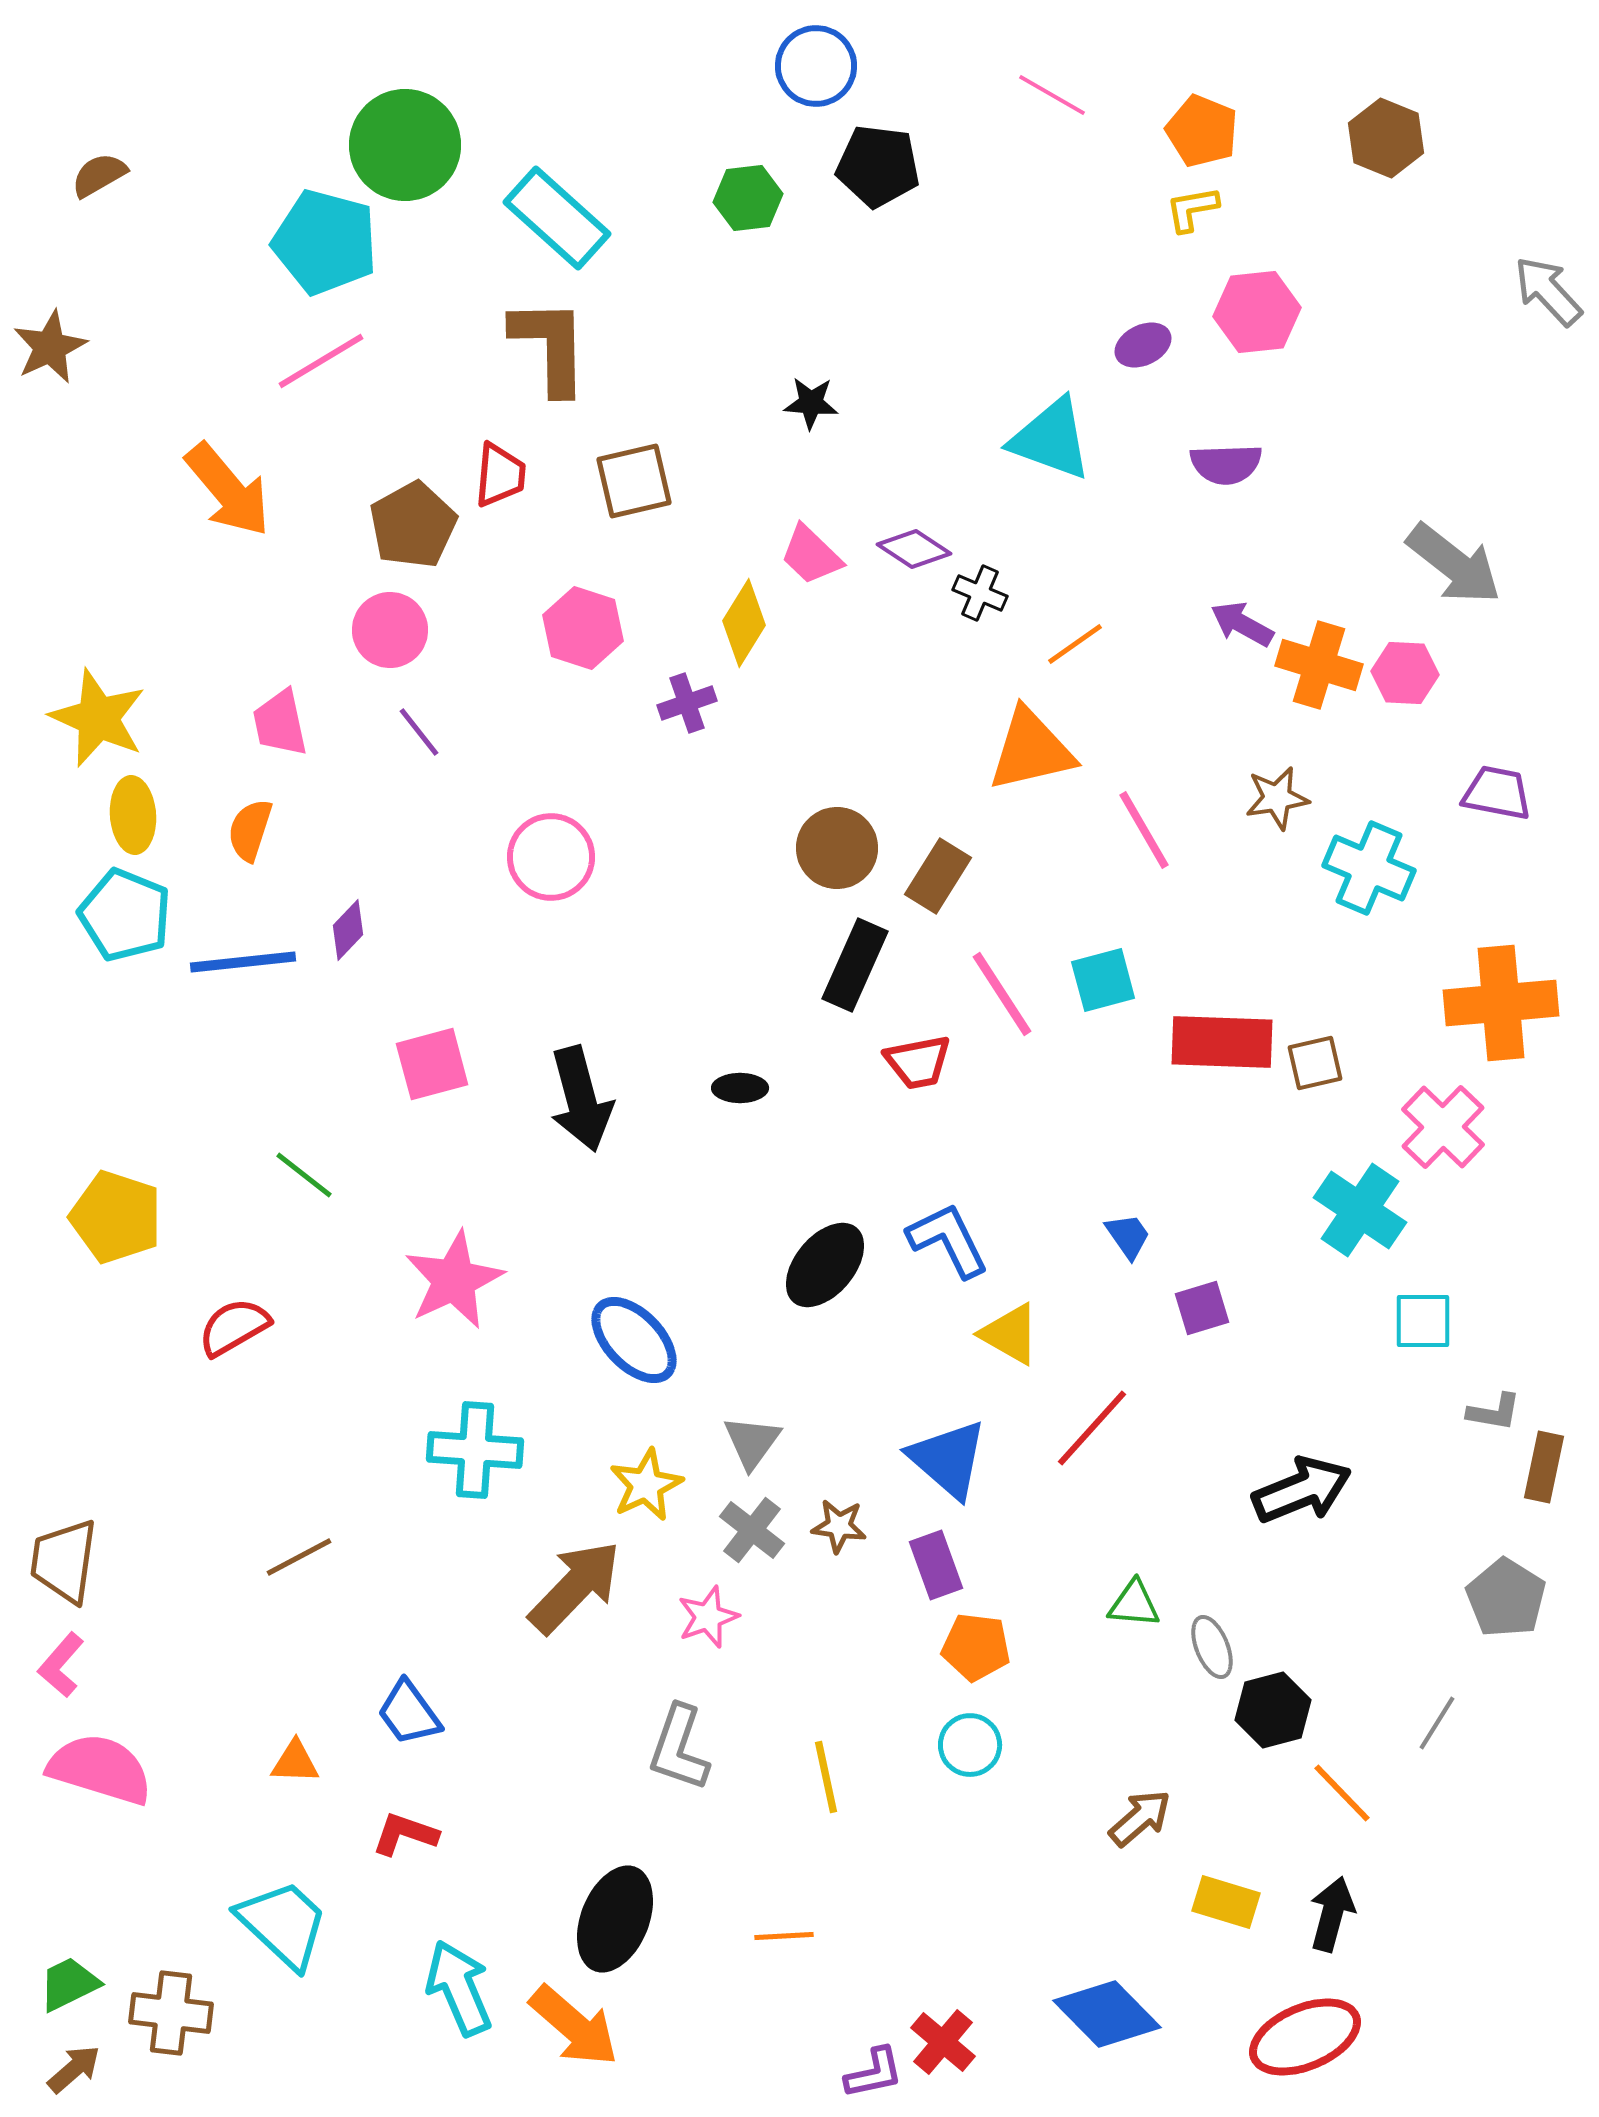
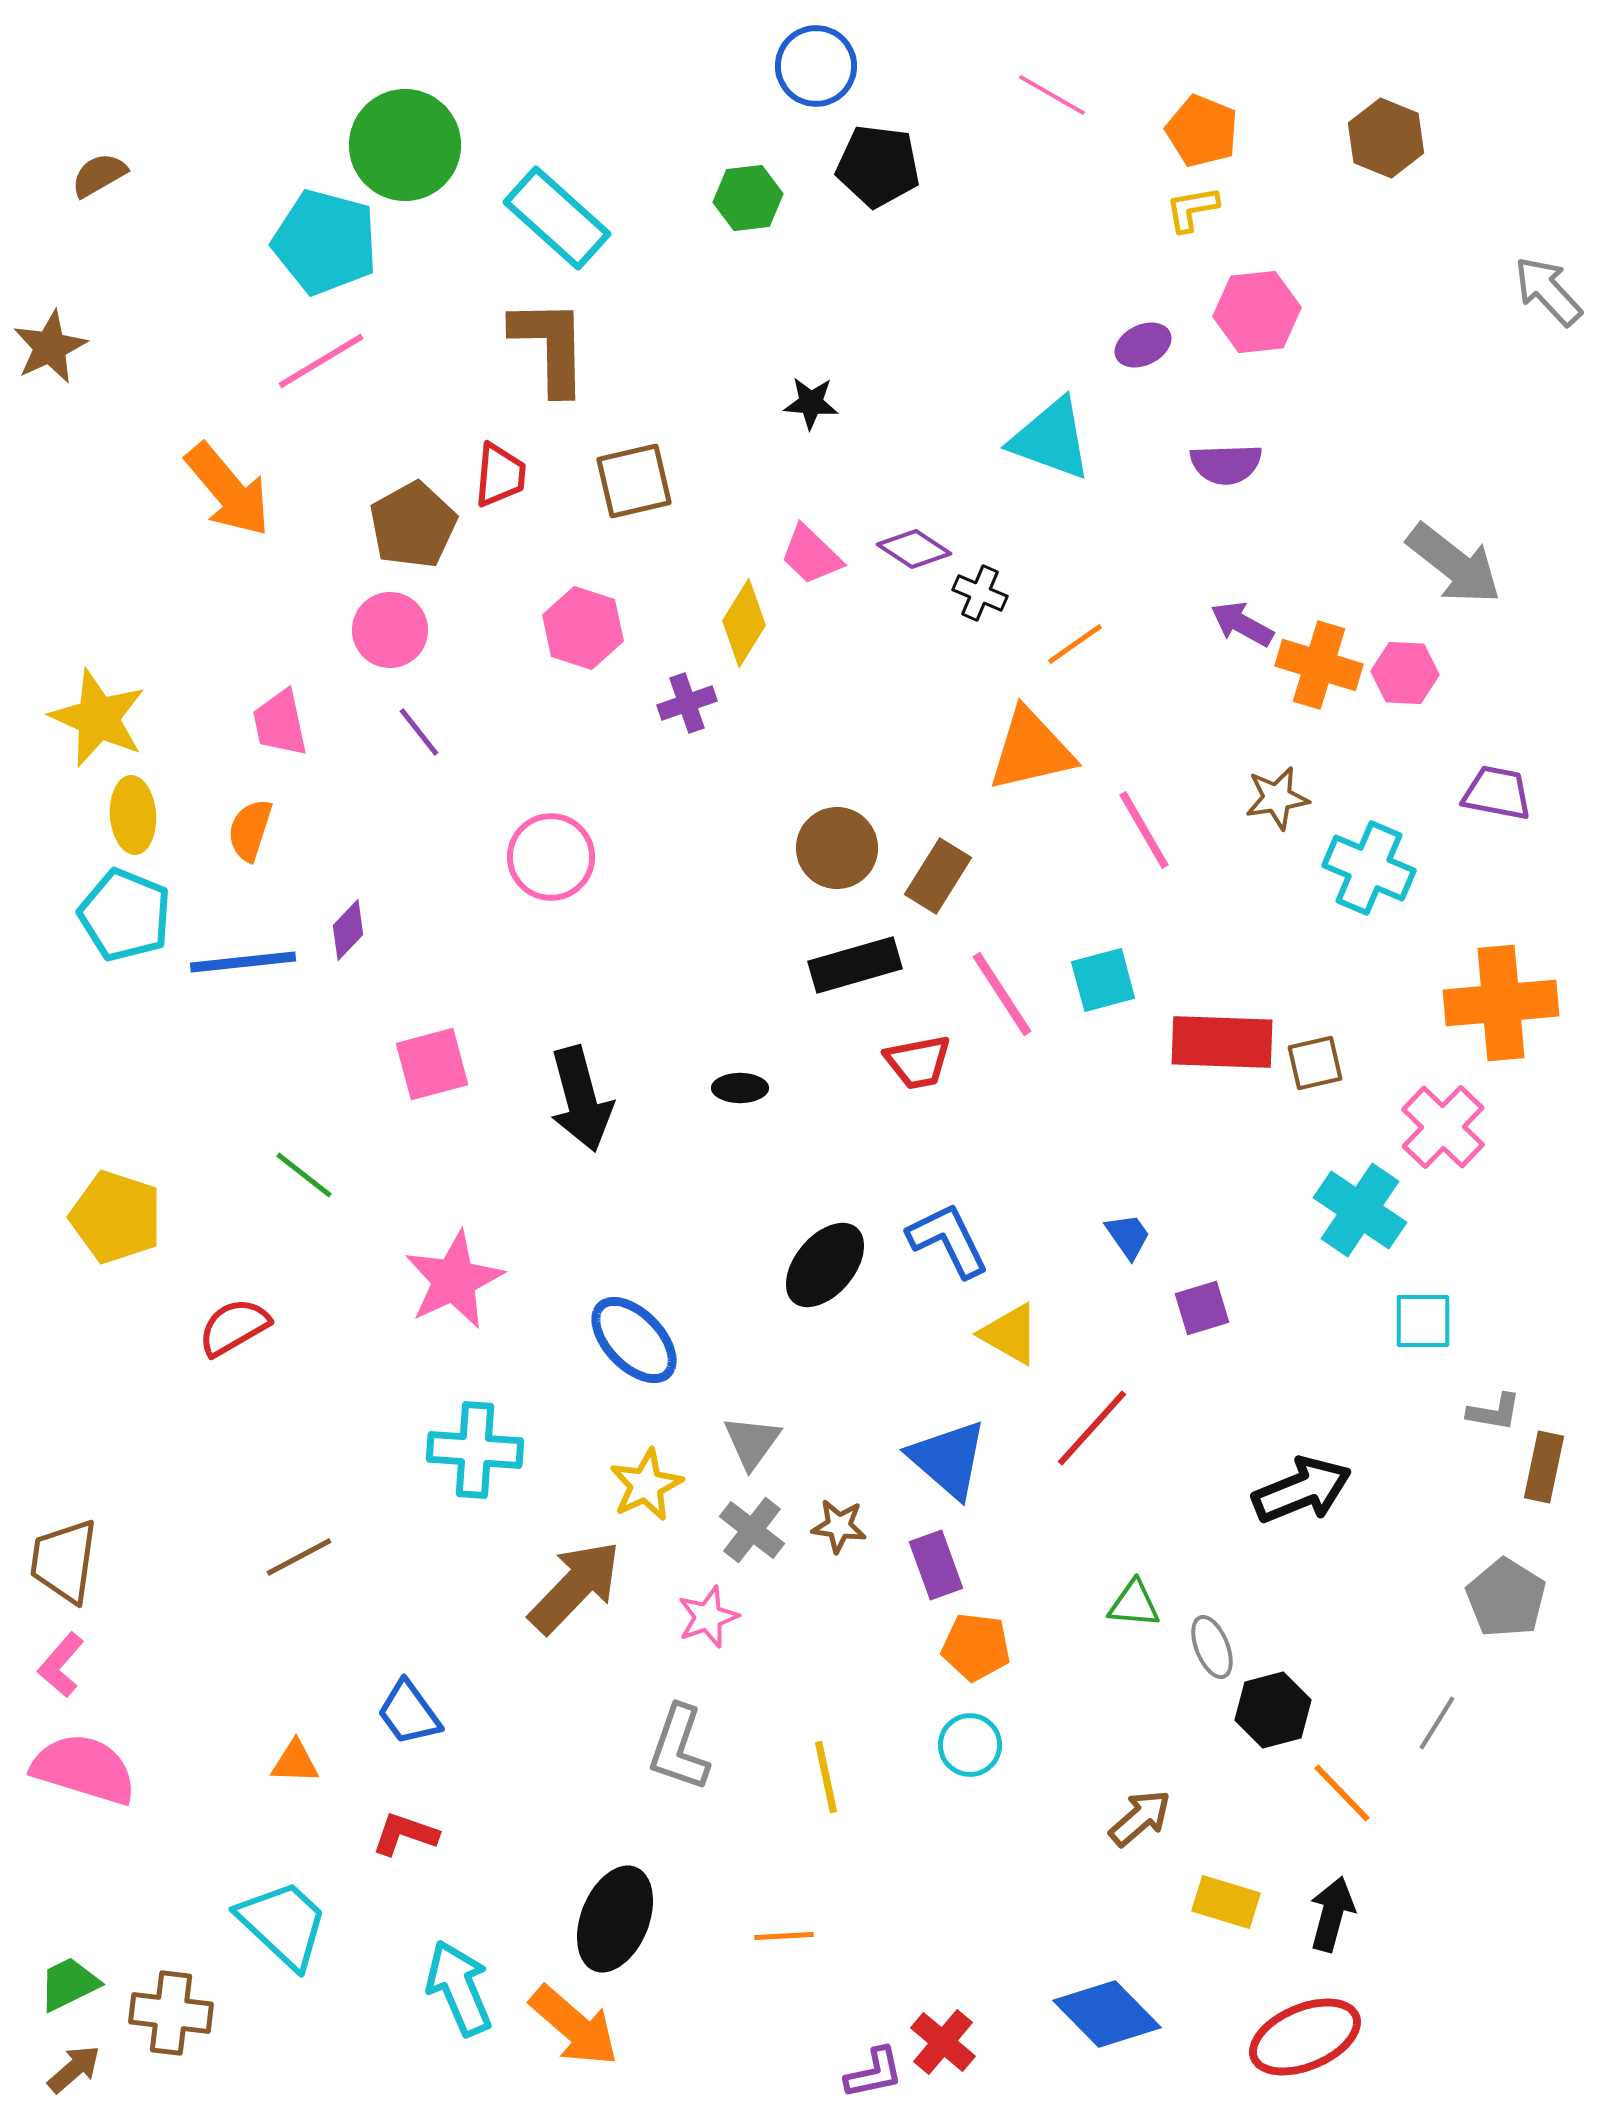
black rectangle at (855, 965): rotated 50 degrees clockwise
pink semicircle at (100, 1769): moved 16 px left
